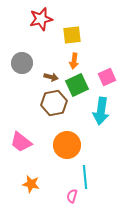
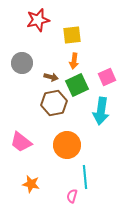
red star: moved 3 px left, 1 px down
